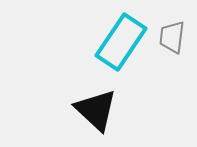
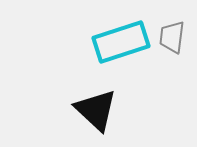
cyan rectangle: rotated 38 degrees clockwise
